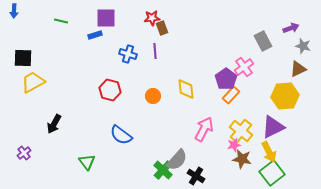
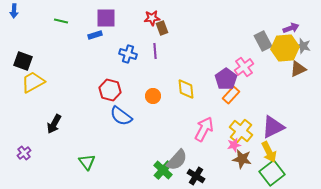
black square: moved 3 px down; rotated 18 degrees clockwise
yellow hexagon: moved 48 px up
blue semicircle: moved 19 px up
